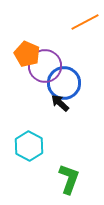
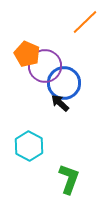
orange line: rotated 16 degrees counterclockwise
